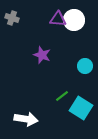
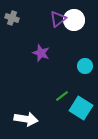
purple triangle: rotated 42 degrees counterclockwise
purple star: moved 1 px left, 2 px up
